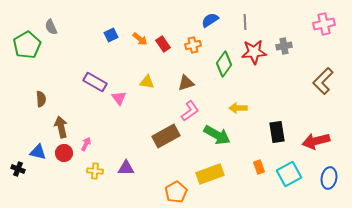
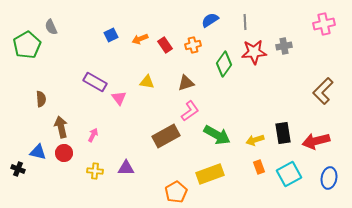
orange arrow: rotated 119 degrees clockwise
red rectangle: moved 2 px right, 1 px down
brown L-shape: moved 10 px down
yellow arrow: moved 17 px right, 32 px down; rotated 18 degrees counterclockwise
black rectangle: moved 6 px right, 1 px down
pink arrow: moved 7 px right, 9 px up
